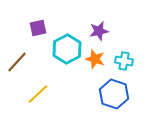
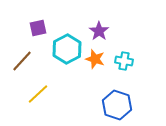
purple star: rotated 24 degrees counterclockwise
brown line: moved 5 px right, 1 px up
blue hexagon: moved 3 px right, 11 px down
